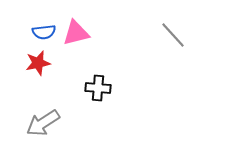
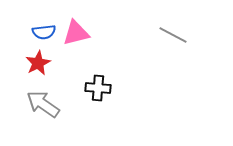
gray line: rotated 20 degrees counterclockwise
red star: rotated 15 degrees counterclockwise
gray arrow: moved 19 px up; rotated 68 degrees clockwise
